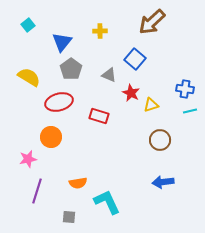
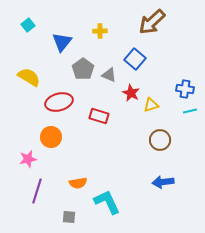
gray pentagon: moved 12 px right
